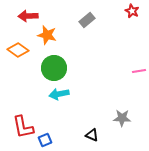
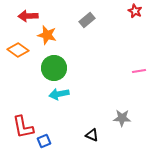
red star: moved 3 px right
blue square: moved 1 px left, 1 px down
